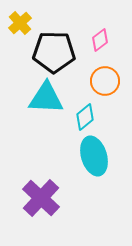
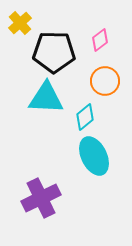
cyan ellipse: rotated 9 degrees counterclockwise
purple cross: rotated 21 degrees clockwise
